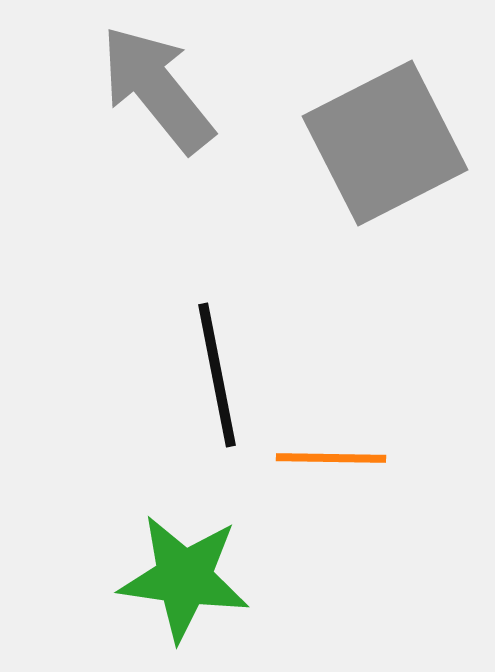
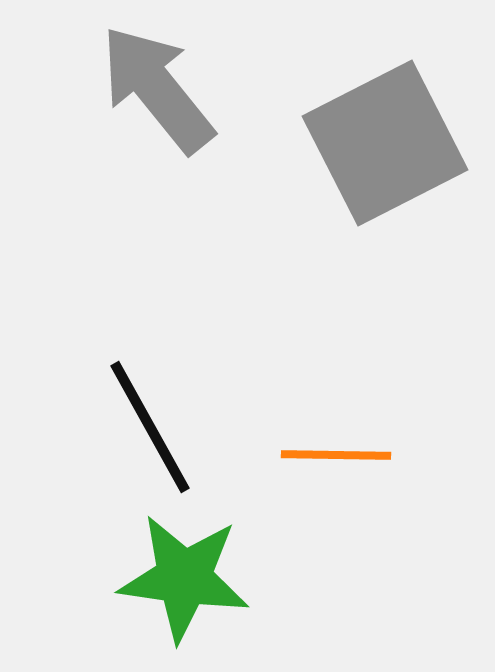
black line: moved 67 px left, 52 px down; rotated 18 degrees counterclockwise
orange line: moved 5 px right, 3 px up
